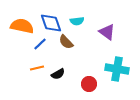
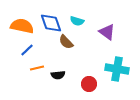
cyan semicircle: rotated 24 degrees clockwise
blue line: moved 13 px left, 6 px down
black semicircle: moved 1 px down; rotated 24 degrees clockwise
